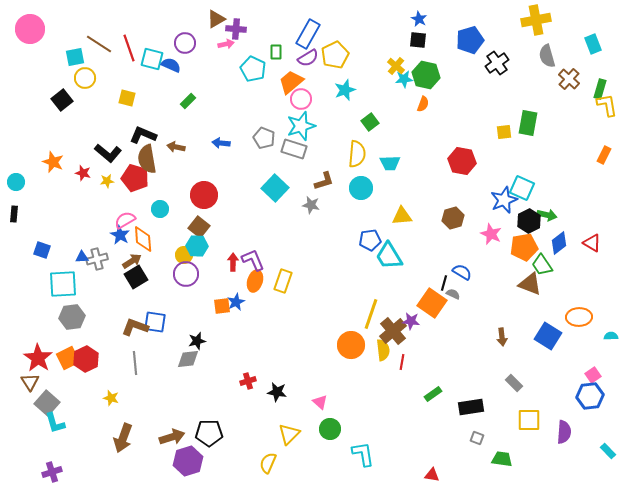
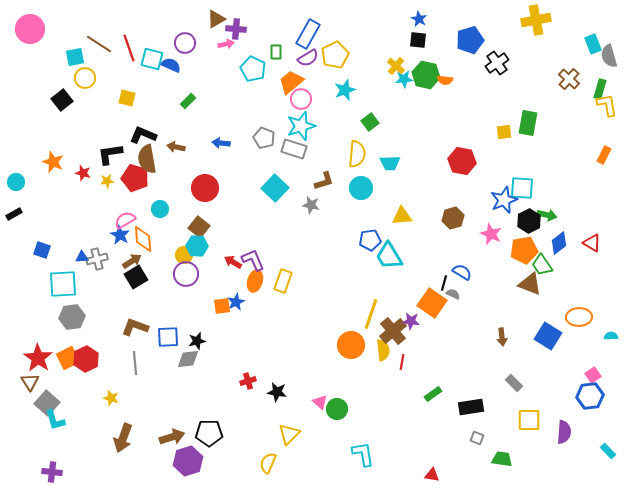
gray semicircle at (547, 56): moved 62 px right
orange semicircle at (423, 104): moved 22 px right, 24 px up; rotated 77 degrees clockwise
black L-shape at (108, 153): moved 2 px right, 1 px down; rotated 132 degrees clockwise
cyan square at (522, 188): rotated 20 degrees counterclockwise
red circle at (204, 195): moved 1 px right, 7 px up
black rectangle at (14, 214): rotated 56 degrees clockwise
orange pentagon at (524, 247): moved 3 px down
red arrow at (233, 262): rotated 60 degrees counterclockwise
blue square at (155, 322): moved 13 px right, 15 px down; rotated 10 degrees counterclockwise
cyan L-shape at (55, 423): moved 3 px up
green circle at (330, 429): moved 7 px right, 20 px up
purple cross at (52, 472): rotated 24 degrees clockwise
